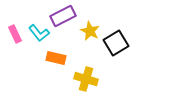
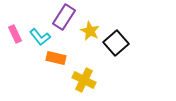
purple rectangle: moved 1 px right, 1 px down; rotated 30 degrees counterclockwise
cyan L-shape: moved 1 px right, 4 px down
black square: rotated 10 degrees counterclockwise
yellow cross: moved 2 px left, 1 px down; rotated 10 degrees clockwise
